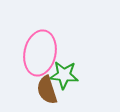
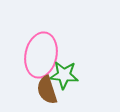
pink ellipse: moved 1 px right, 2 px down
